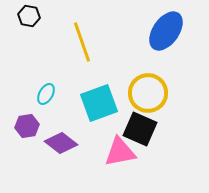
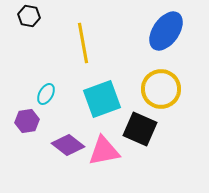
yellow line: moved 1 px right, 1 px down; rotated 9 degrees clockwise
yellow circle: moved 13 px right, 4 px up
cyan square: moved 3 px right, 4 px up
purple hexagon: moved 5 px up
purple diamond: moved 7 px right, 2 px down
pink triangle: moved 16 px left, 1 px up
